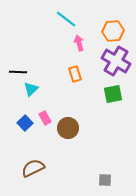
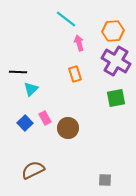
green square: moved 3 px right, 4 px down
brown semicircle: moved 2 px down
